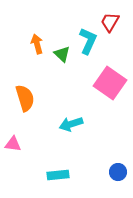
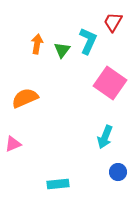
red trapezoid: moved 3 px right
orange arrow: rotated 24 degrees clockwise
green triangle: moved 4 px up; rotated 24 degrees clockwise
orange semicircle: rotated 96 degrees counterclockwise
cyan arrow: moved 34 px right, 13 px down; rotated 50 degrees counterclockwise
pink triangle: rotated 30 degrees counterclockwise
cyan rectangle: moved 9 px down
